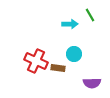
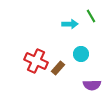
green line: moved 1 px right, 1 px down
cyan circle: moved 7 px right
brown rectangle: rotated 56 degrees counterclockwise
purple semicircle: moved 2 px down
